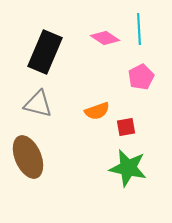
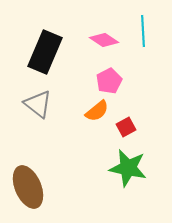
cyan line: moved 4 px right, 2 px down
pink diamond: moved 1 px left, 2 px down
pink pentagon: moved 32 px left, 4 px down
gray triangle: rotated 24 degrees clockwise
orange semicircle: rotated 20 degrees counterclockwise
red square: rotated 18 degrees counterclockwise
brown ellipse: moved 30 px down
